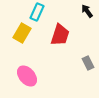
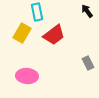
cyan rectangle: rotated 36 degrees counterclockwise
red trapezoid: moved 6 px left; rotated 35 degrees clockwise
pink ellipse: rotated 45 degrees counterclockwise
